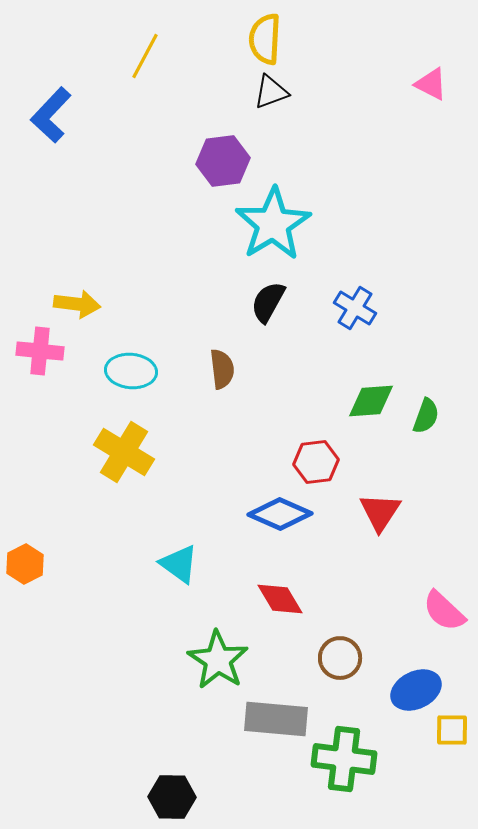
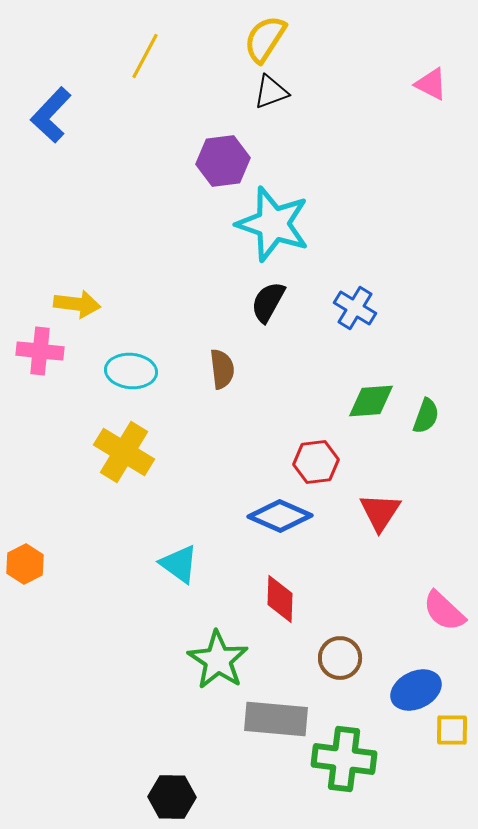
yellow semicircle: rotated 30 degrees clockwise
cyan star: rotated 22 degrees counterclockwise
blue diamond: moved 2 px down
red diamond: rotated 33 degrees clockwise
